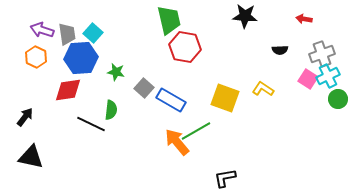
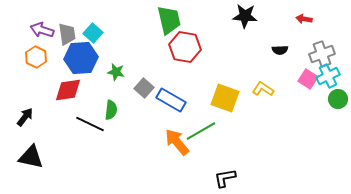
black line: moved 1 px left
green line: moved 5 px right
